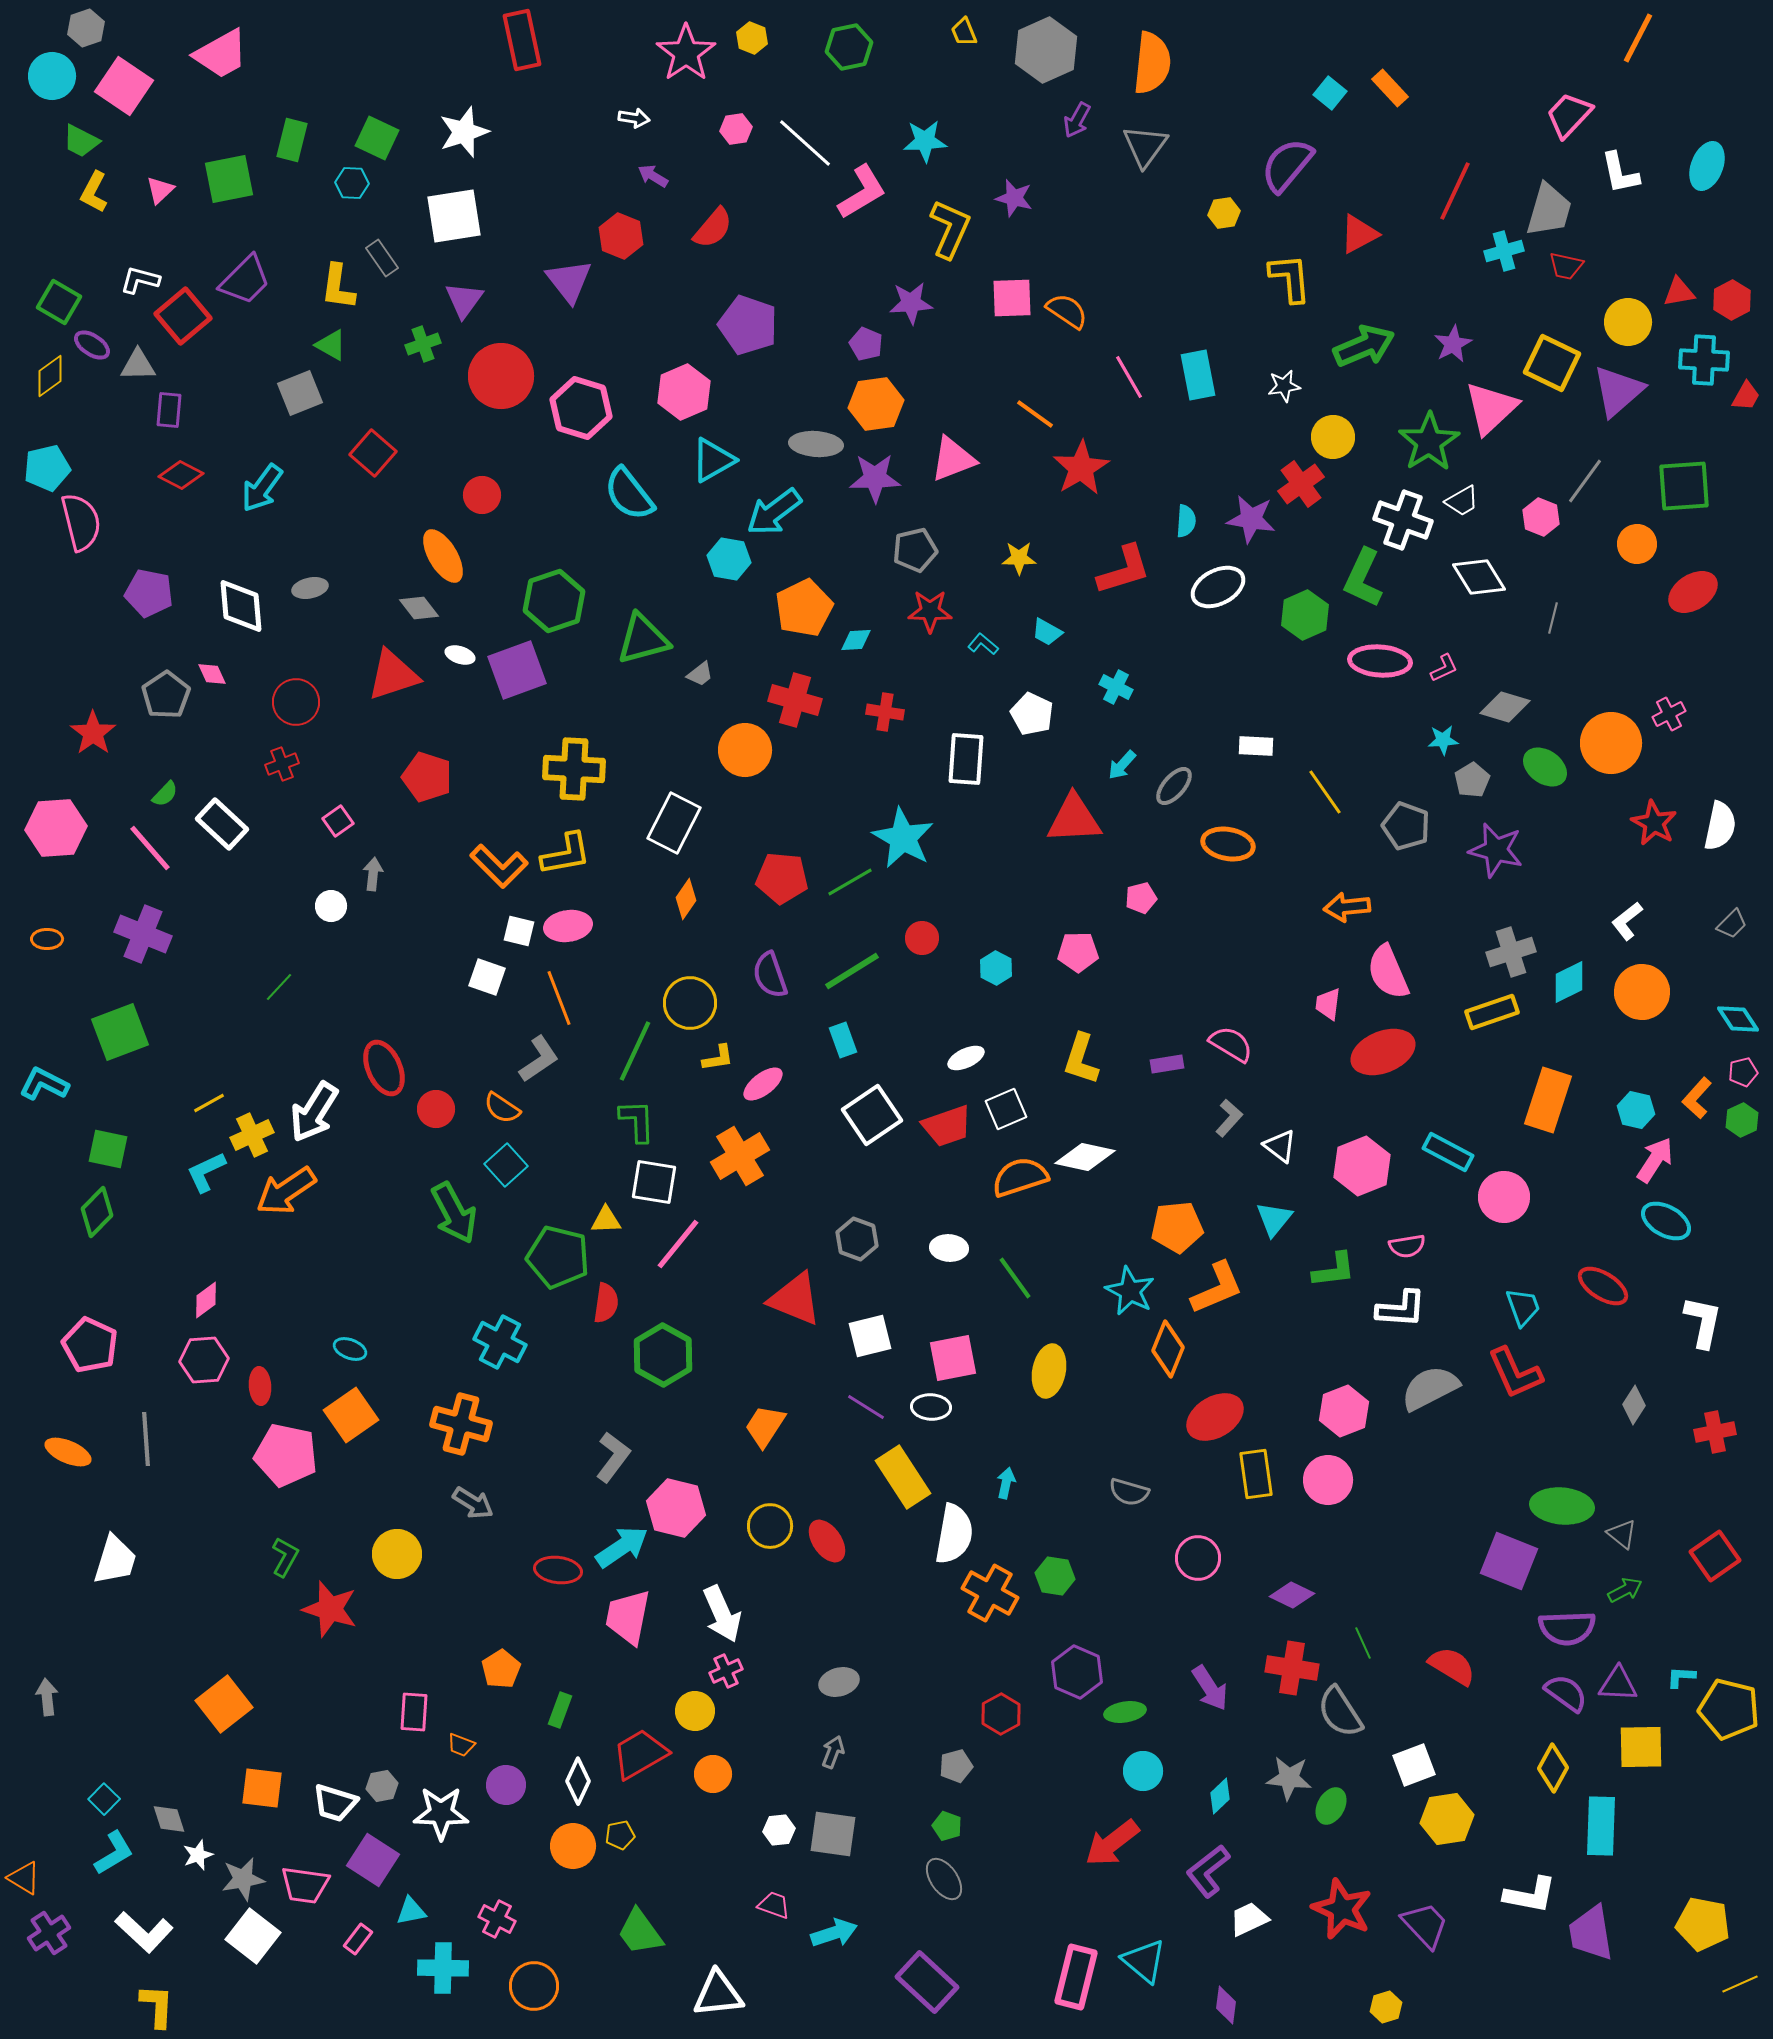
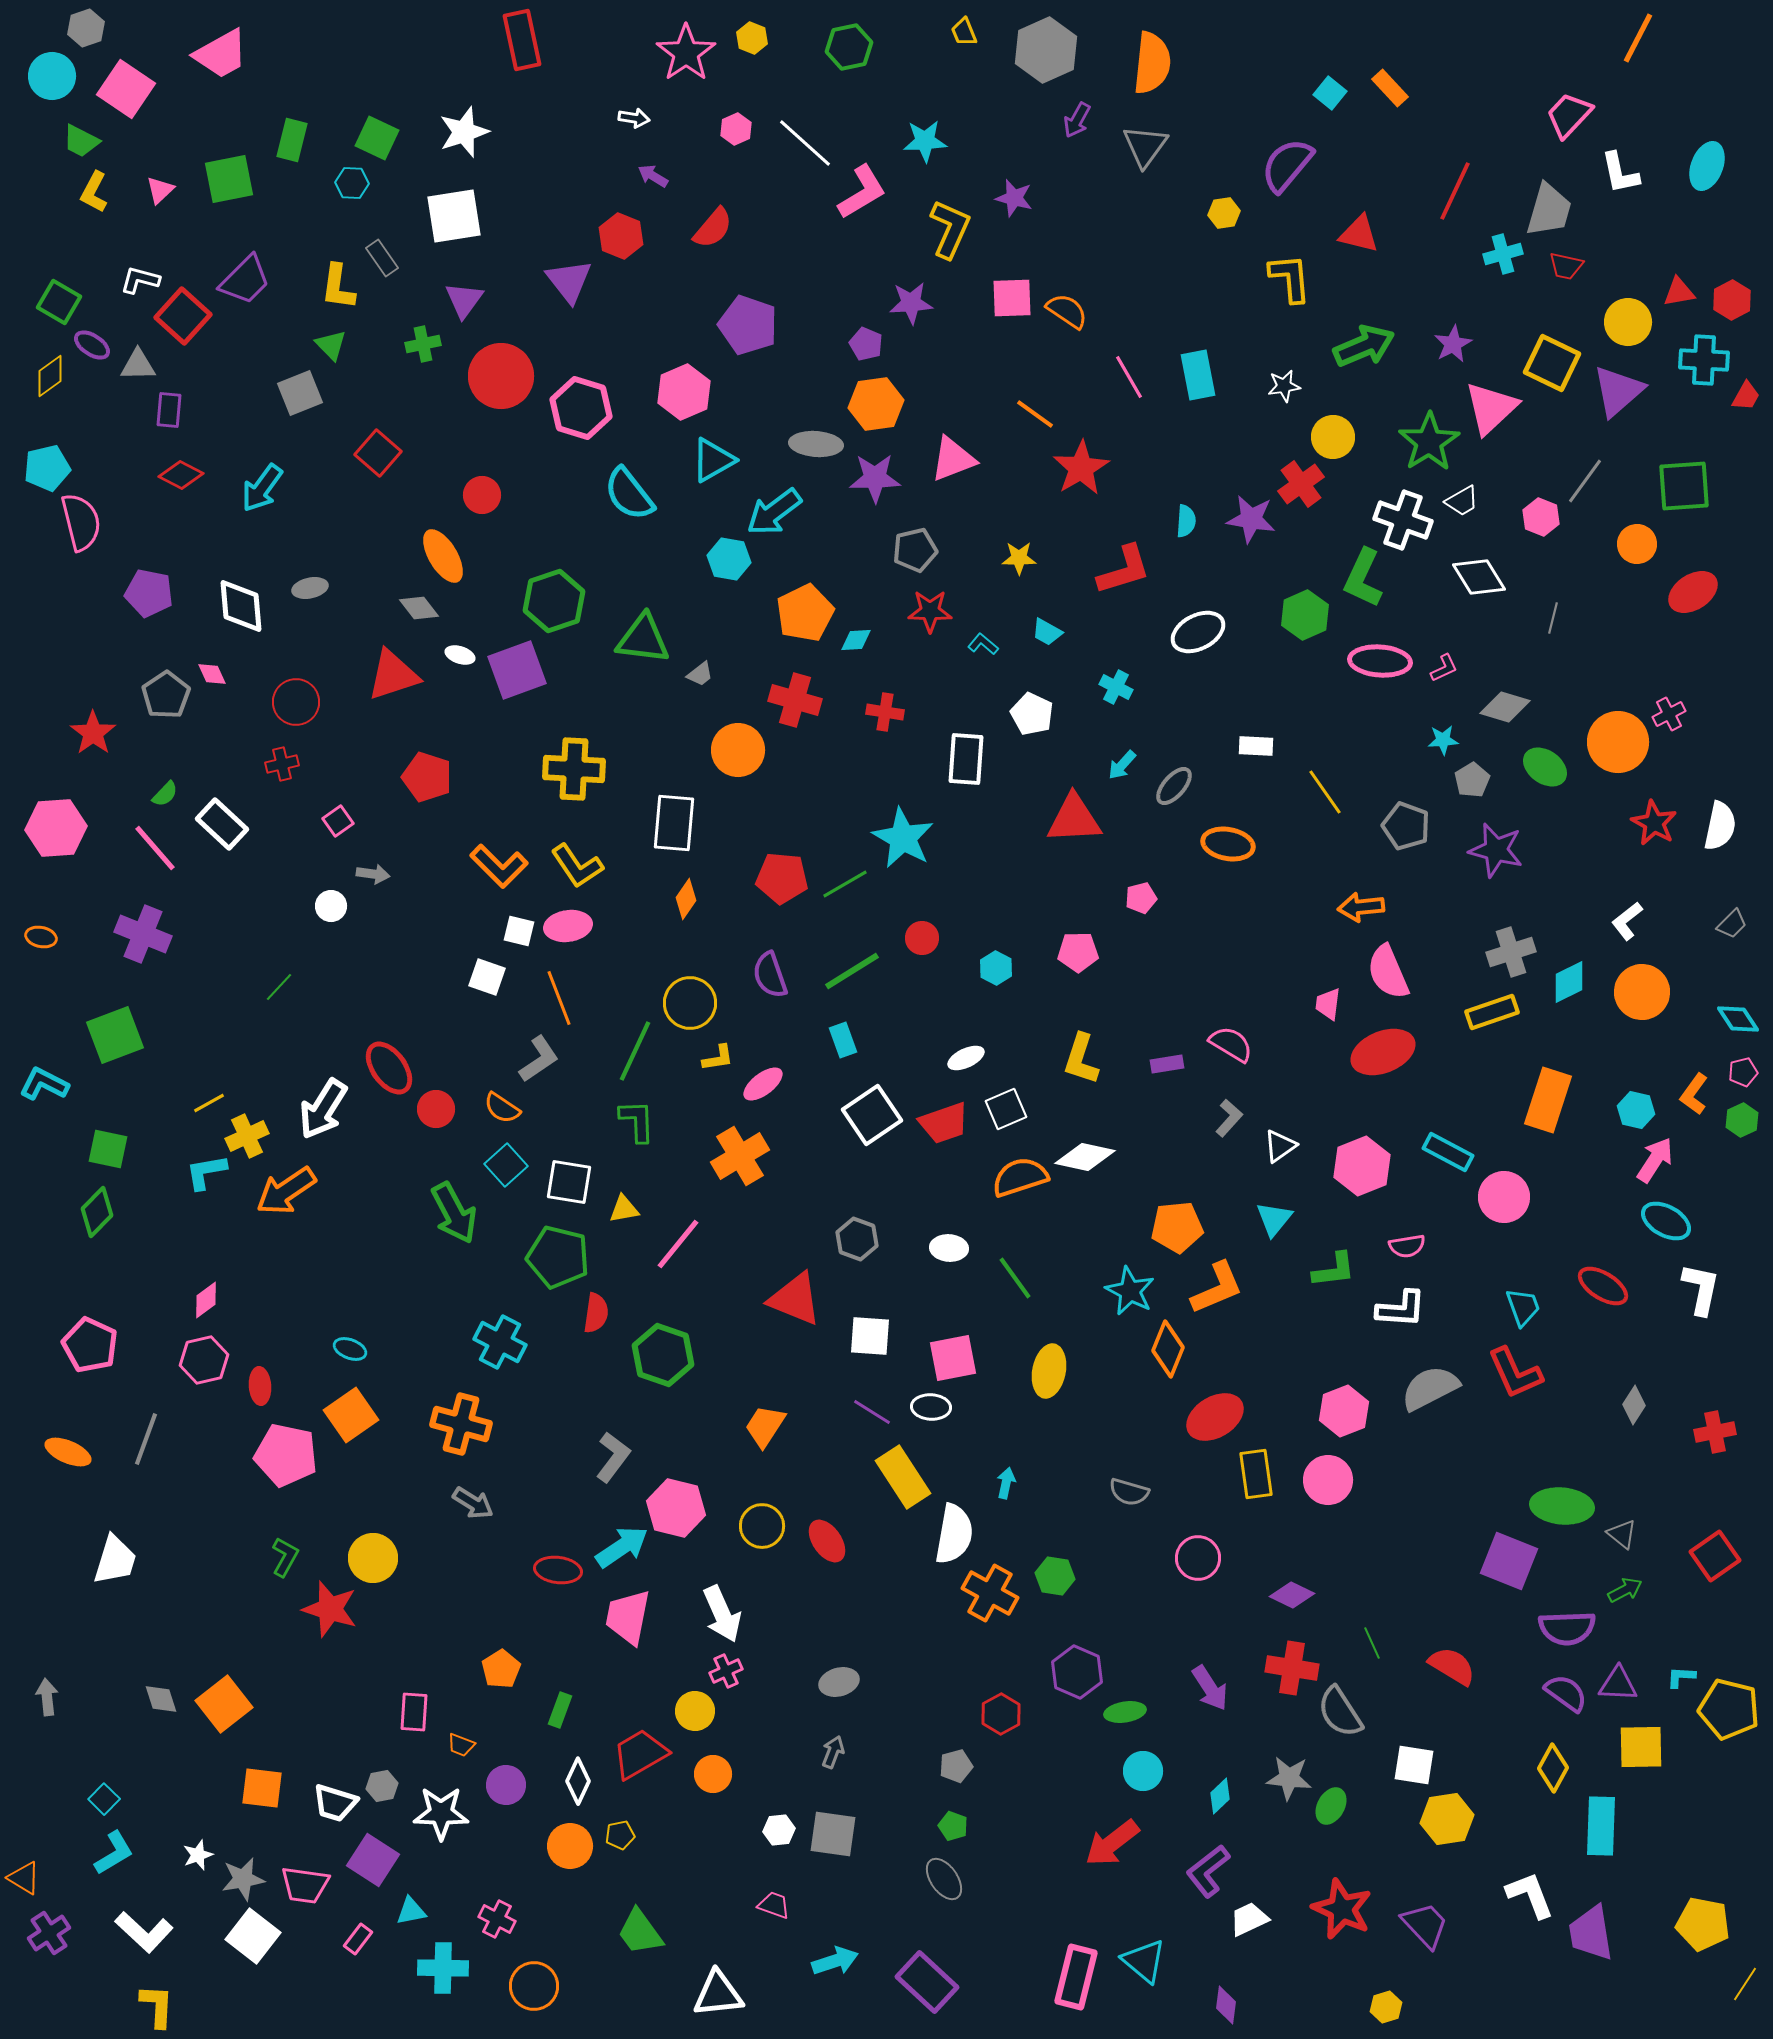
pink square at (124, 86): moved 2 px right, 3 px down
pink hexagon at (736, 129): rotated 16 degrees counterclockwise
red triangle at (1359, 234): rotated 42 degrees clockwise
cyan cross at (1504, 251): moved 1 px left, 3 px down
red square at (183, 316): rotated 8 degrees counterclockwise
green cross at (423, 344): rotated 8 degrees clockwise
green triangle at (331, 345): rotated 16 degrees clockwise
red square at (373, 453): moved 5 px right
white ellipse at (1218, 587): moved 20 px left, 45 px down
orange pentagon at (804, 608): moved 1 px right, 5 px down
green triangle at (643, 639): rotated 22 degrees clockwise
orange circle at (1611, 743): moved 7 px right, 1 px up
orange circle at (745, 750): moved 7 px left
red cross at (282, 764): rotated 8 degrees clockwise
white rectangle at (674, 823): rotated 22 degrees counterclockwise
pink line at (150, 848): moved 5 px right
yellow L-shape at (566, 854): moved 11 px right, 12 px down; rotated 66 degrees clockwise
gray arrow at (373, 874): rotated 92 degrees clockwise
green line at (850, 882): moved 5 px left, 2 px down
orange arrow at (1347, 907): moved 14 px right
orange ellipse at (47, 939): moved 6 px left, 2 px up; rotated 12 degrees clockwise
green square at (120, 1032): moved 5 px left, 3 px down
red ellipse at (384, 1068): moved 5 px right; rotated 12 degrees counterclockwise
orange L-shape at (1697, 1098): moved 3 px left, 4 px up; rotated 6 degrees counterclockwise
white arrow at (314, 1112): moved 9 px right, 3 px up
red trapezoid at (947, 1126): moved 3 px left, 3 px up
yellow cross at (252, 1135): moved 5 px left, 1 px down
white triangle at (1280, 1146): rotated 48 degrees clockwise
cyan L-shape at (206, 1172): rotated 15 degrees clockwise
white square at (654, 1182): moved 85 px left
yellow triangle at (606, 1220): moved 18 px right, 11 px up; rotated 8 degrees counterclockwise
red semicircle at (606, 1303): moved 10 px left, 10 px down
white L-shape at (1703, 1322): moved 2 px left, 33 px up
white square at (870, 1336): rotated 18 degrees clockwise
green hexagon at (663, 1355): rotated 10 degrees counterclockwise
pink hexagon at (204, 1360): rotated 9 degrees counterclockwise
purple line at (866, 1407): moved 6 px right, 5 px down
gray line at (146, 1439): rotated 24 degrees clockwise
yellow circle at (770, 1526): moved 8 px left
yellow circle at (397, 1554): moved 24 px left, 4 px down
green line at (1363, 1643): moved 9 px right
white square at (1414, 1765): rotated 30 degrees clockwise
gray diamond at (169, 1819): moved 8 px left, 120 px up
green pentagon at (947, 1826): moved 6 px right
orange circle at (573, 1846): moved 3 px left
white L-shape at (1530, 1895): rotated 122 degrees counterclockwise
cyan arrow at (834, 1933): moved 1 px right, 28 px down
yellow line at (1740, 1984): moved 5 px right; rotated 33 degrees counterclockwise
